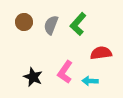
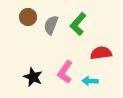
brown circle: moved 4 px right, 5 px up
